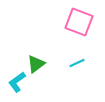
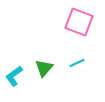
green triangle: moved 8 px right, 4 px down; rotated 12 degrees counterclockwise
cyan L-shape: moved 3 px left, 6 px up
